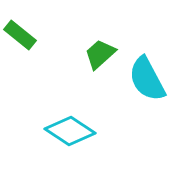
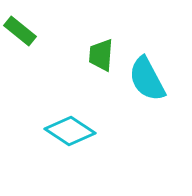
green rectangle: moved 4 px up
green trapezoid: moved 1 px right, 1 px down; rotated 44 degrees counterclockwise
